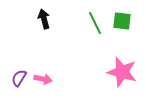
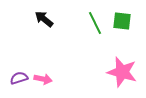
black arrow: rotated 36 degrees counterclockwise
purple semicircle: rotated 42 degrees clockwise
